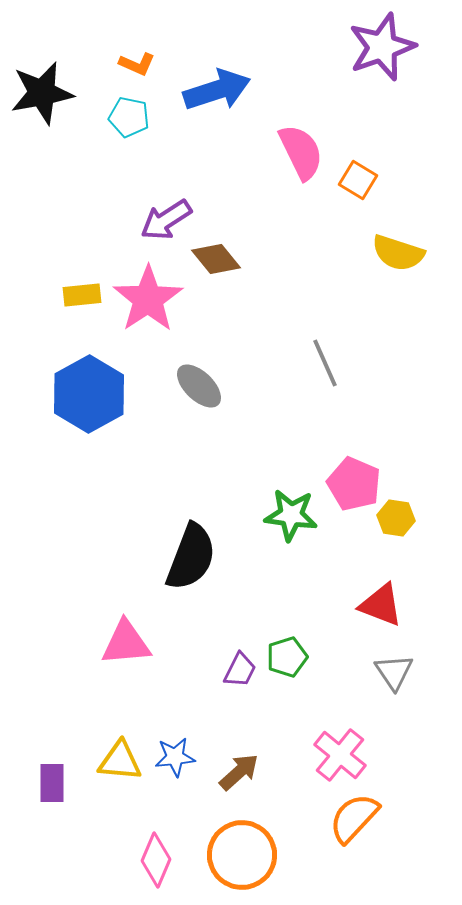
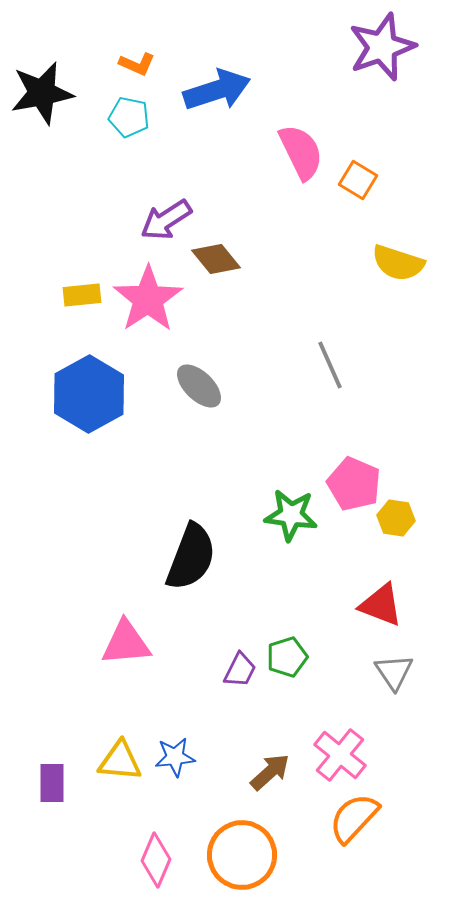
yellow semicircle: moved 10 px down
gray line: moved 5 px right, 2 px down
brown arrow: moved 31 px right
